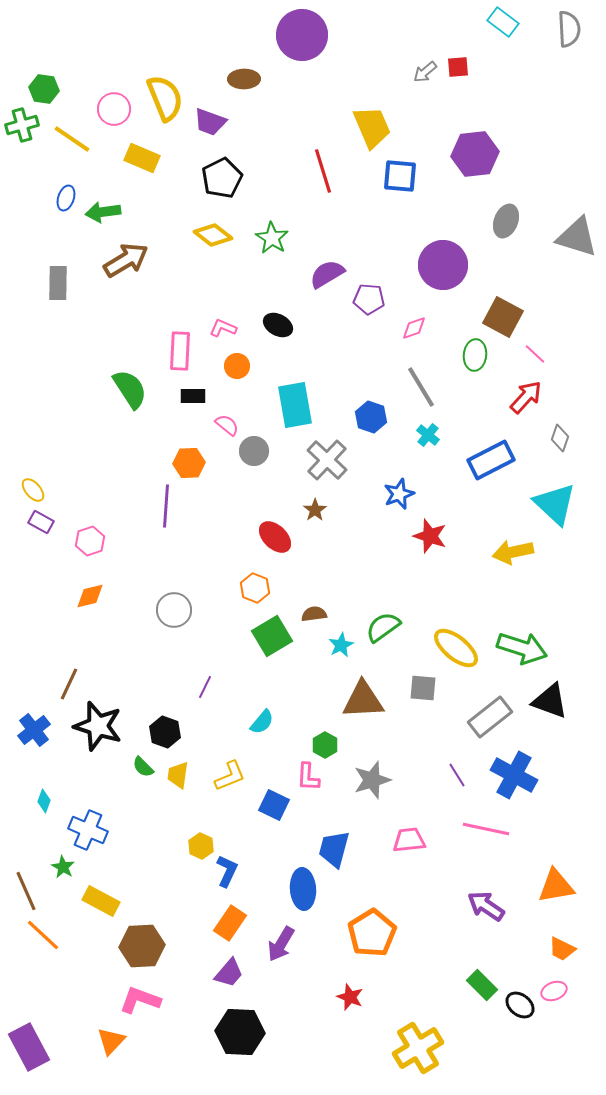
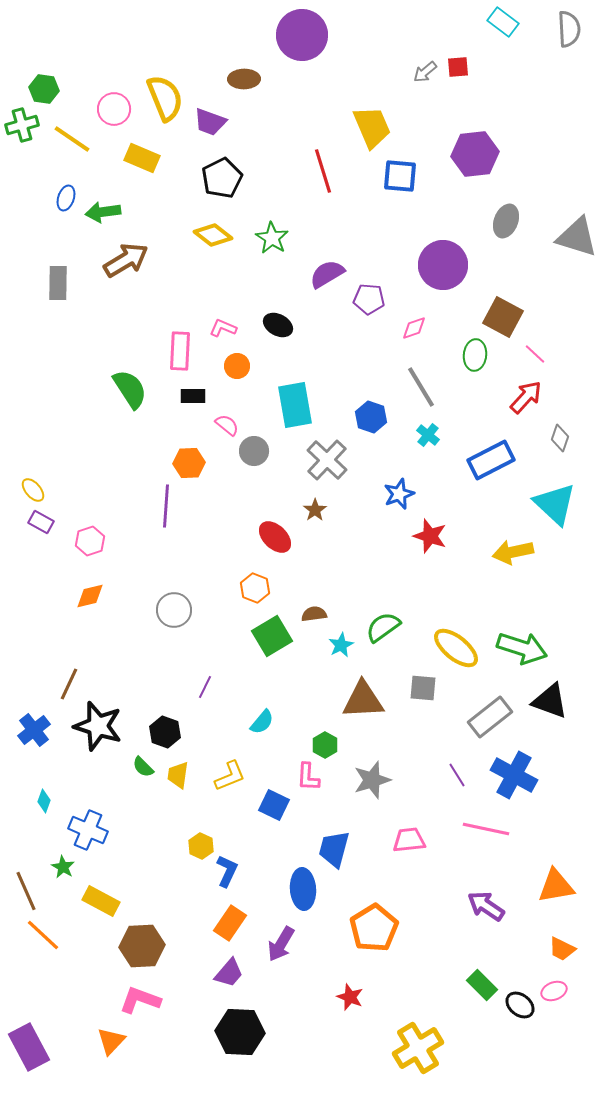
orange pentagon at (372, 933): moved 2 px right, 5 px up
